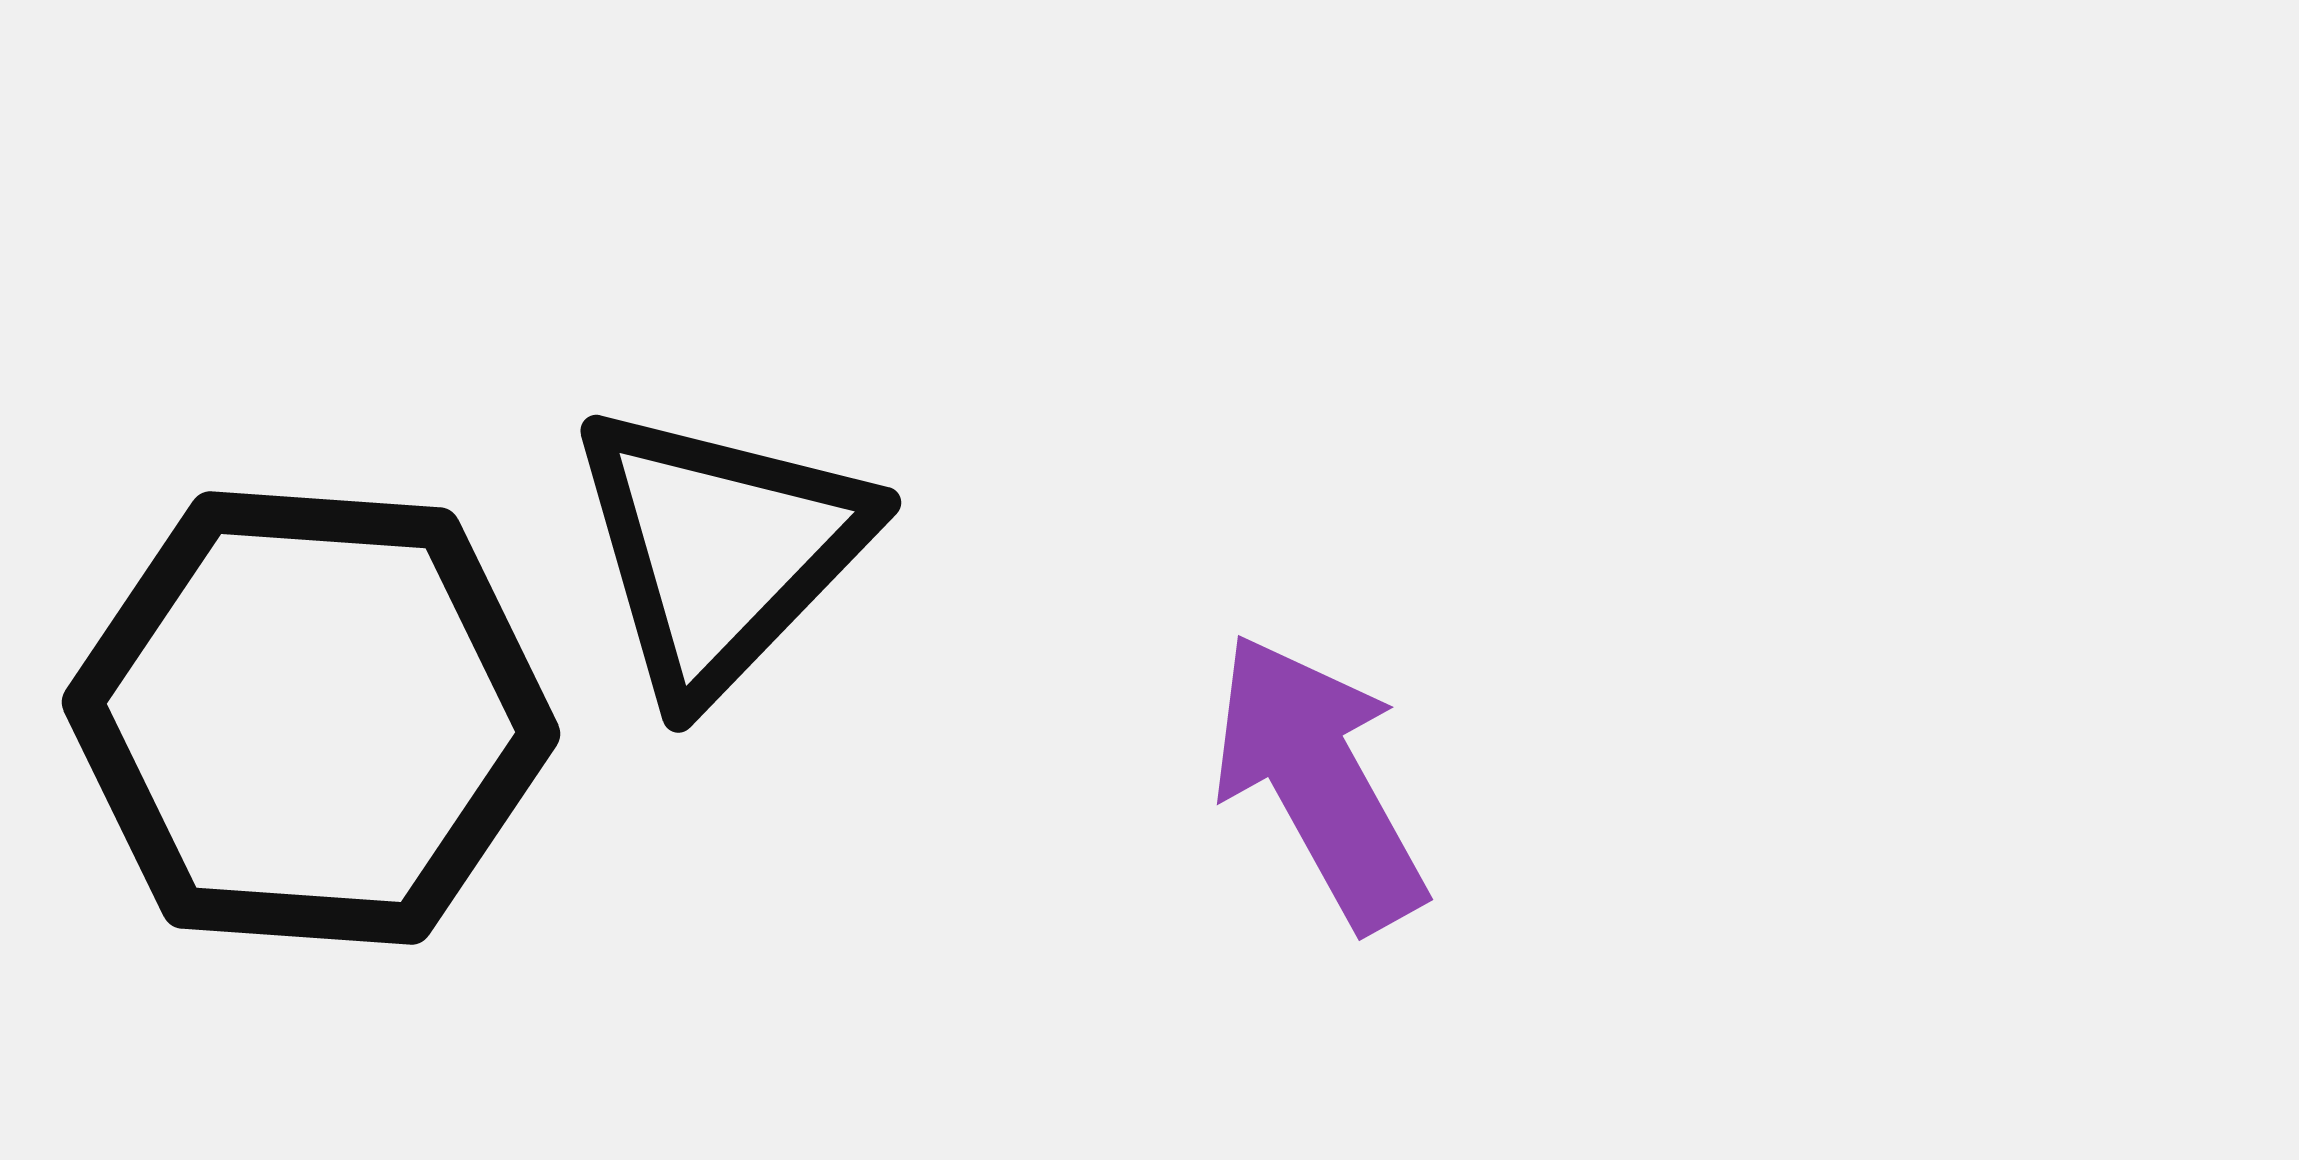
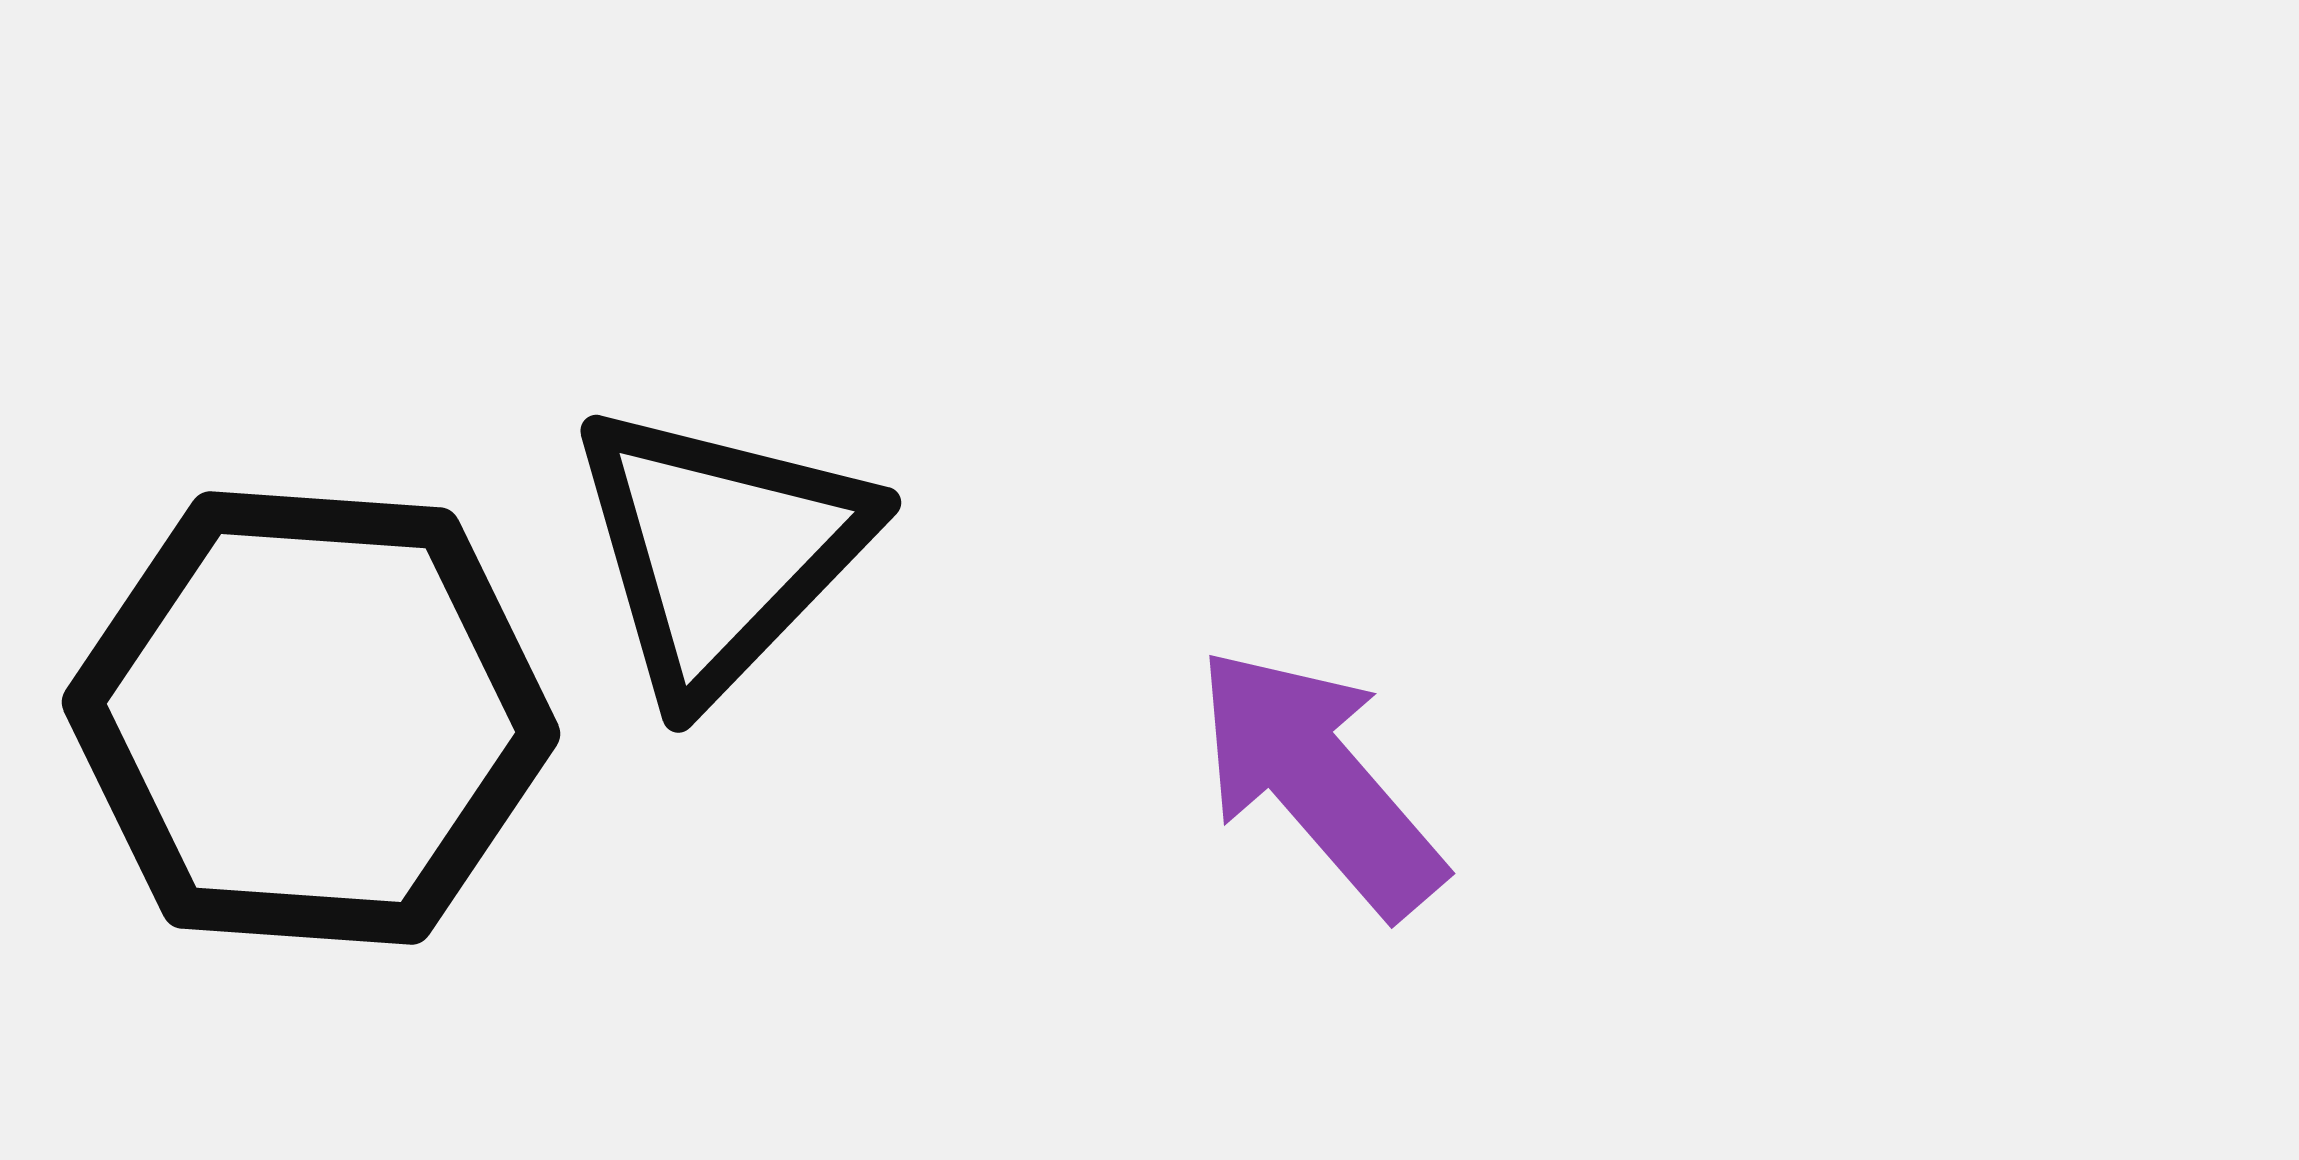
purple arrow: rotated 12 degrees counterclockwise
